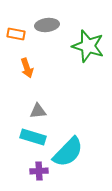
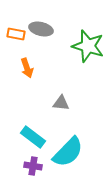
gray ellipse: moved 6 px left, 4 px down; rotated 20 degrees clockwise
gray triangle: moved 23 px right, 8 px up; rotated 12 degrees clockwise
cyan rectangle: rotated 20 degrees clockwise
purple cross: moved 6 px left, 5 px up; rotated 12 degrees clockwise
